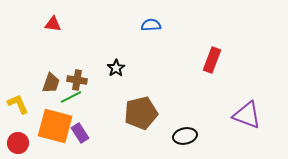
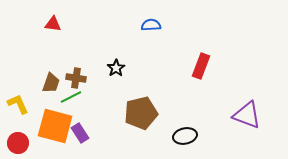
red rectangle: moved 11 px left, 6 px down
brown cross: moved 1 px left, 2 px up
